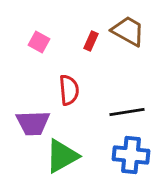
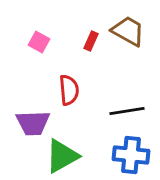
black line: moved 1 px up
